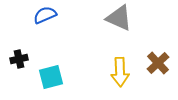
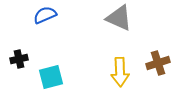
brown cross: rotated 25 degrees clockwise
